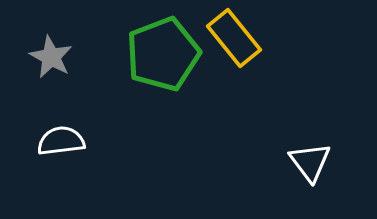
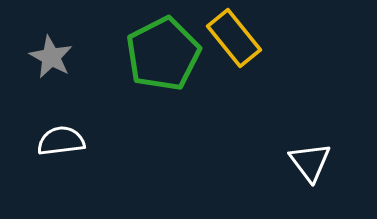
green pentagon: rotated 6 degrees counterclockwise
